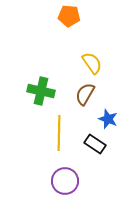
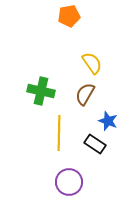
orange pentagon: rotated 15 degrees counterclockwise
blue star: moved 2 px down
purple circle: moved 4 px right, 1 px down
